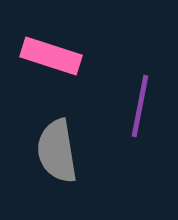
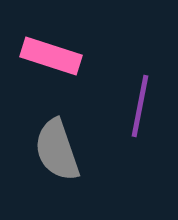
gray semicircle: moved 1 px up; rotated 10 degrees counterclockwise
